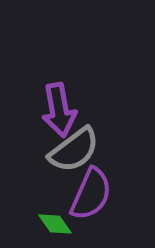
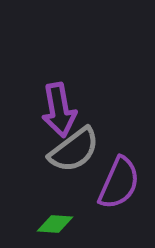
purple semicircle: moved 28 px right, 11 px up
green diamond: rotated 51 degrees counterclockwise
